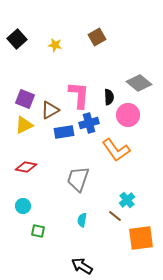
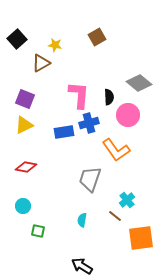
brown triangle: moved 9 px left, 47 px up
gray trapezoid: moved 12 px right
